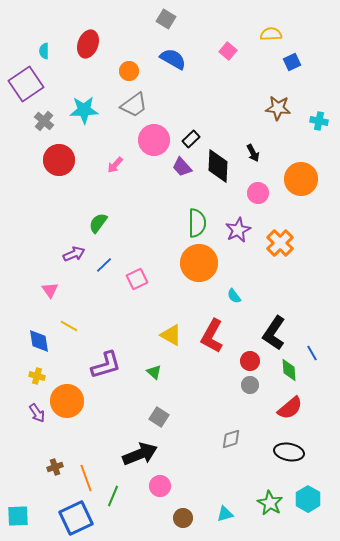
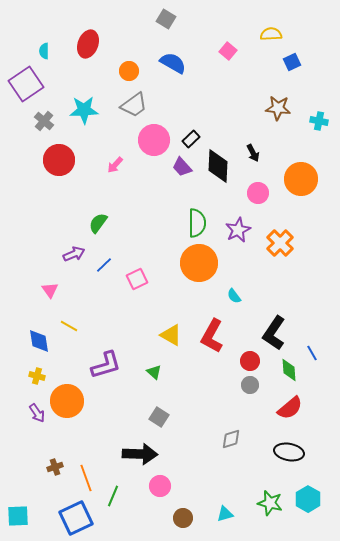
blue semicircle at (173, 59): moved 4 px down
black arrow at (140, 454): rotated 24 degrees clockwise
green star at (270, 503): rotated 15 degrees counterclockwise
